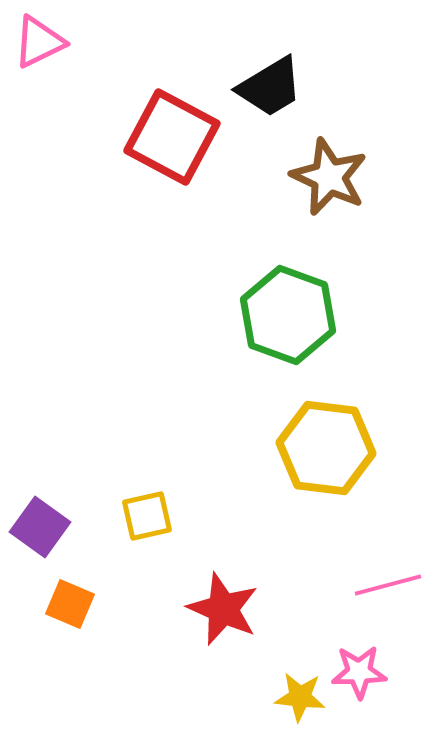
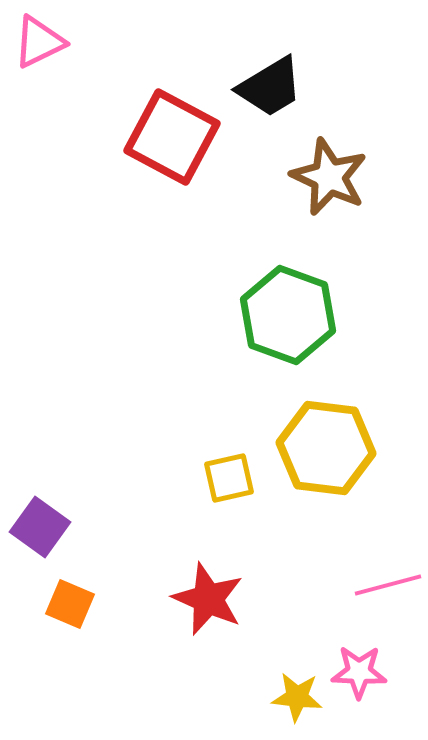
yellow square: moved 82 px right, 38 px up
red star: moved 15 px left, 10 px up
pink star: rotated 4 degrees clockwise
yellow star: moved 3 px left
